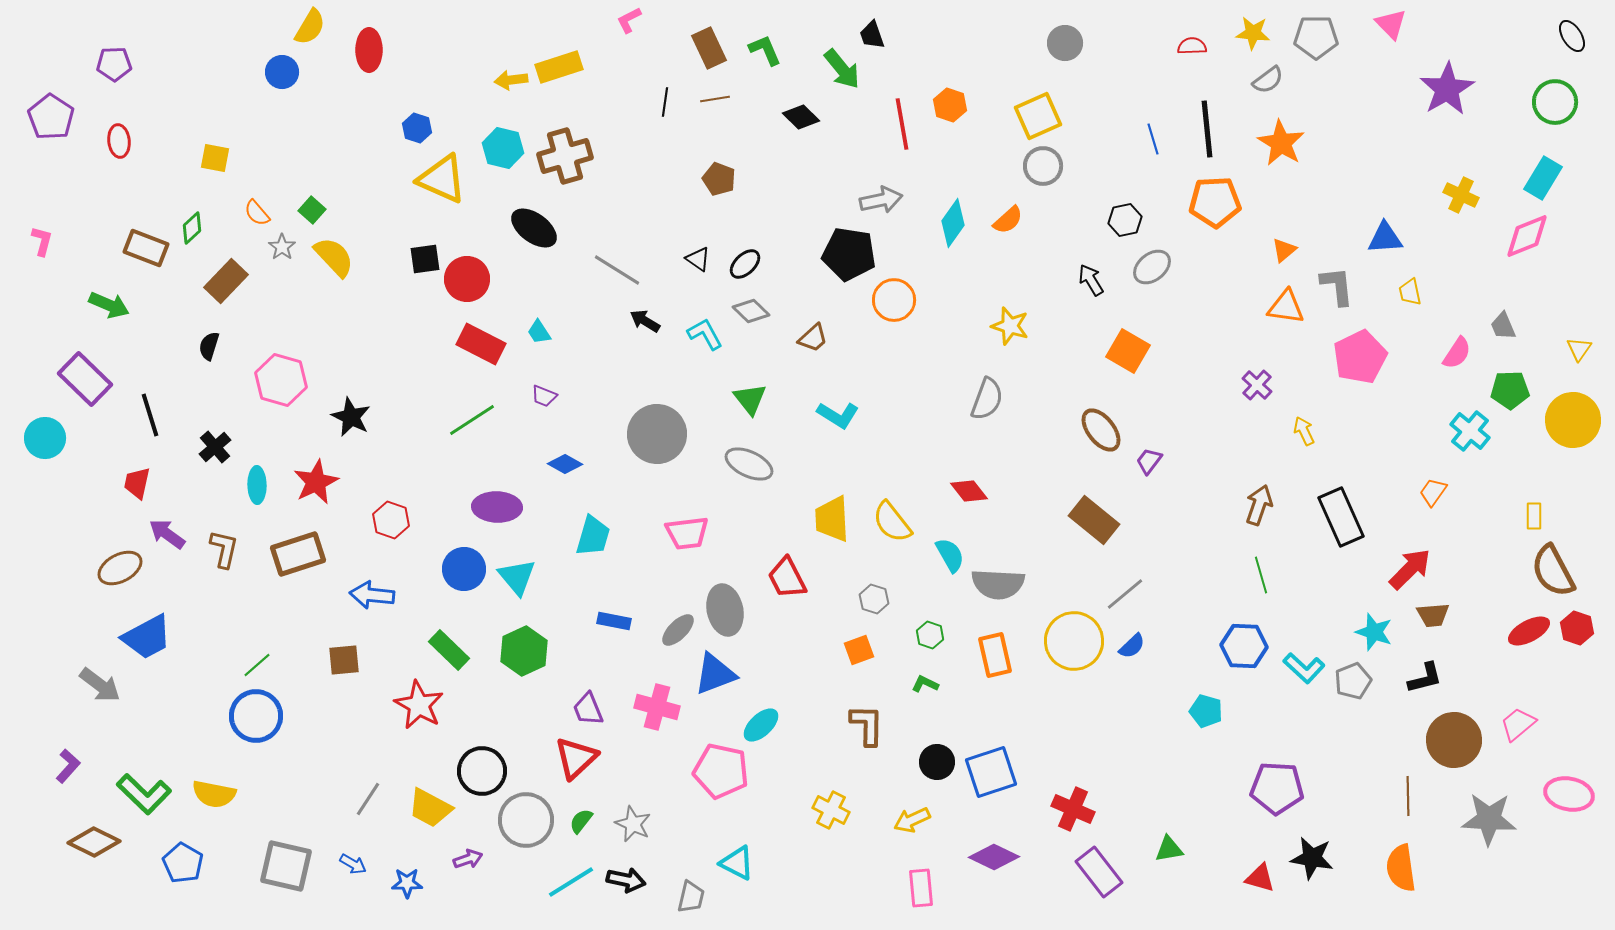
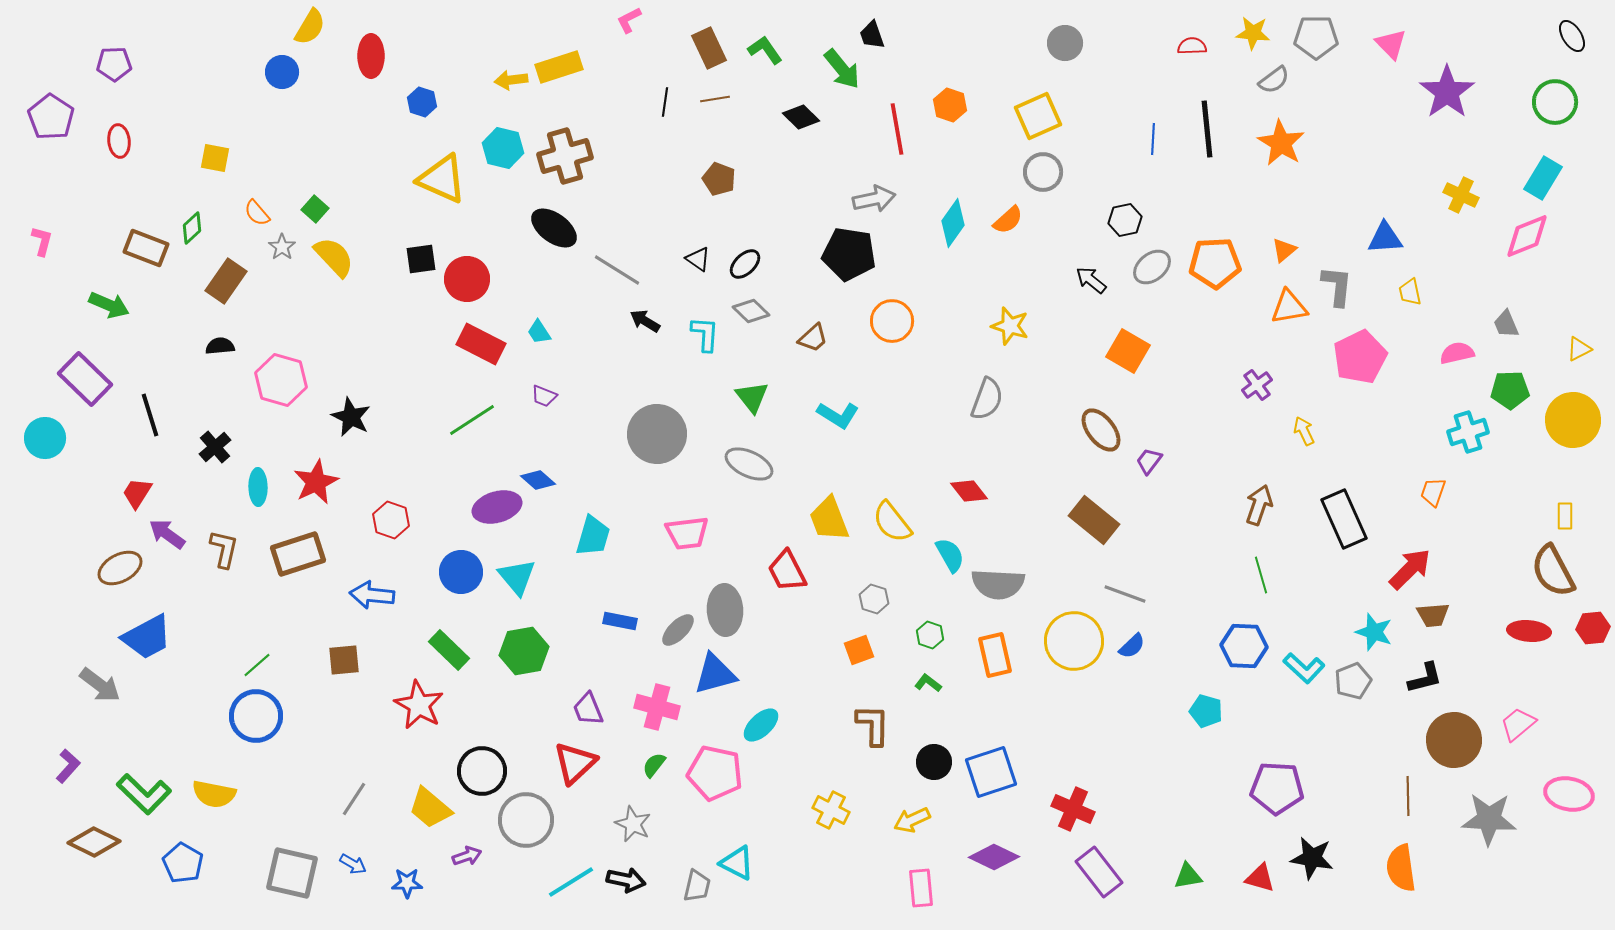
pink triangle at (1391, 24): moved 20 px down
red ellipse at (369, 50): moved 2 px right, 6 px down
green L-shape at (765, 50): rotated 12 degrees counterclockwise
gray semicircle at (1268, 80): moved 6 px right
purple star at (1447, 89): moved 3 px down; rotated 4 degrees counterclockwise
red line at (902, 124): moved 5 px left, 5 px down
blue hexagon at (417, 128): moved 5 px right, 26 px up
blue line at (1153, 139): rotated 20 degrees clockwise
gray circle at (1043, 166): moved 6 px down
gray arrow at (881, 200): moved 7 px left, 1 px up
orange pentagon at (1215, 202): moved 61 px down
green square at (312, 210): moved 3 px right, 1 px up
black ellipse at (534, 228): moved 20 px right
black square at (425, 259): moved 4 px left
black arrow at (1091, 280): rotated 20 degrees counterclockwise
brown rectangle at (226, 281): rotated 9 degrees counterclockwise
gray L-shape at (1337, 286): rotated 12 degrees clockwise
orange circle at (894, 300): moved 2 px left, 21 px down
orange triangle at (1286, 307): moved 3 px right; rotated 18 degrees counterclockwise
gray trapezoid at (1503, 326): moved 3 px right, 2 px up
cyan L-shape at (705, 334): rotated 33 degrees clockwise
black semicircle at (209, 346): moved 11 px right; rotated 68 degrees clockwise
yellow triangle at (1579, 349): rotated 28 degrees clockwise
pink semicircle at (1457, 353): rotated 136 degrees counterclockwise
purple cross at (1257, 385): rotated 12 degrees clockwise
green triangle at (750, 399): moved 2 px right, 2 px up
cyan cross at (1470, 431): moved 2 px left, 1 px down; rotated 33 degrees clockwise
blue diamond at (565, 464): moved 27 px left, 16 px down; rotated 12 degrees clockwise
red trapezoid at (137, 483): moved 10 px down; rotated 20 degrees clockwise
cyan ellipse at (257, 485): moved 1 px right, 2 px down
orange trapezoid at (1433, 492): rotated 16 degrees counterclockwise
purple ellipse at (497, 507): rotated 18 degrees counterclockwise
yellow rectangle at (1534, 516): moved 31 px right
black rectangle at (1341, 517): moved 3 px right, 2 px down
yellow trapezoid at (832, 519): moved 3 px left; rotated 18 degrees counterclockwise
blue circle at (464, 569): moved 3 px left, 3 px down
red trapezoid at (787, 578): moved 7 px up
gray line at (1125, 594): rotated 60 degrees clockwise
gray ellipse at (725, 610): rotated 9 degrees clockwise
blue rectangle at (614, 621): moved 6 px right
red hexagon at (1577, 628): moved 16 px right; rotated 24 degrees counterclockwise
red ellipse at (1529, 631): rotated 33 degrees clockwise
green hexagon at (524, 651): rotated 15 degrees clockwise
blue triangle at (715, 674): rotated 6 degrees clockwise
green L-shape at (925, 684): moved 3 px right, 1 px up; rotated 12 degrees clockwise
brown L-shape at (867, 725): moved 6 px right
red triangle at (576, 758): moved 1 px left, 5 px down
black circle at (937, 762): moved 3 px left
pink pentagon at (721, 771): moved 6 px left, 2 px down
gray line at (368, 799): moved 14 px left
yellow trapezoid at (430, 808): rotated 12 degrees clockwise
green semicircle at (581, 821): moved 73 px right, 56 px up
green triangle at (1169, 849): moved 19 px right, 27 px down
purple arrow at (468, 859): moved 1 px left, 3 px up
gray square at (286, 866): moved 6 px right, 7 px down
gray trapezoid at (691, 897): moved 6 px right, 11 px up
